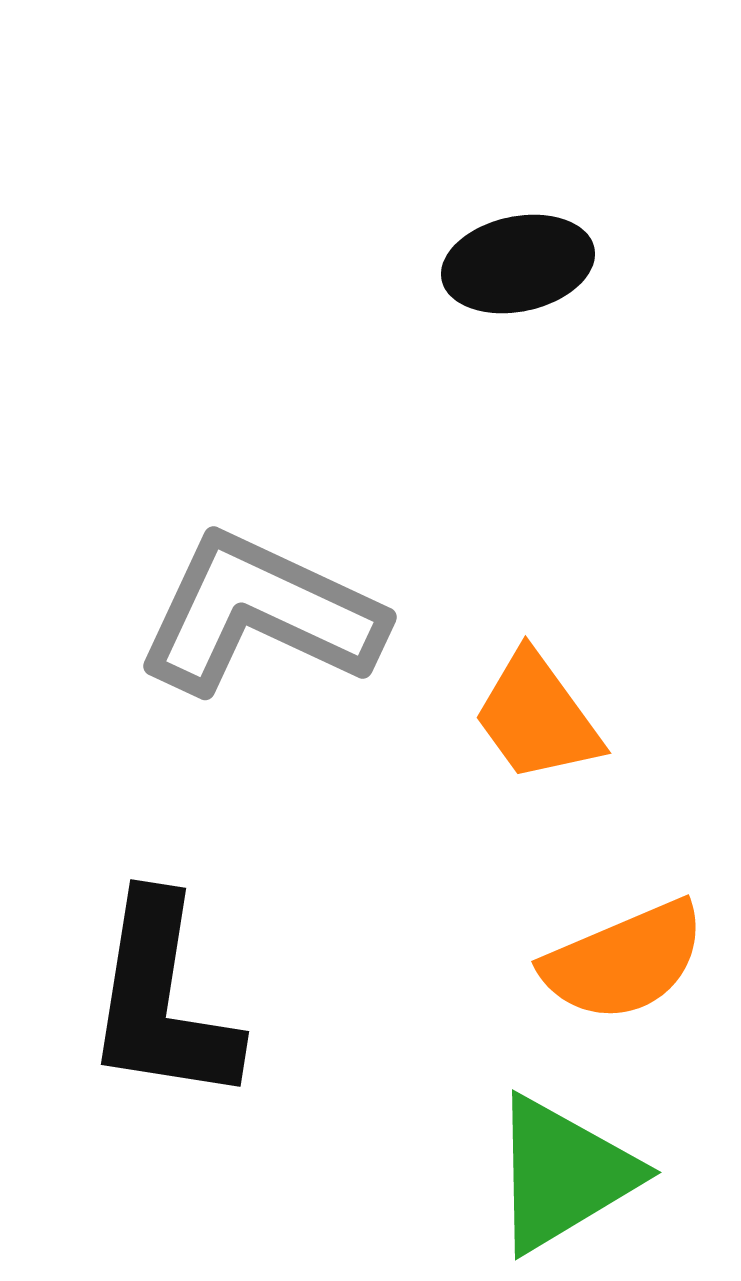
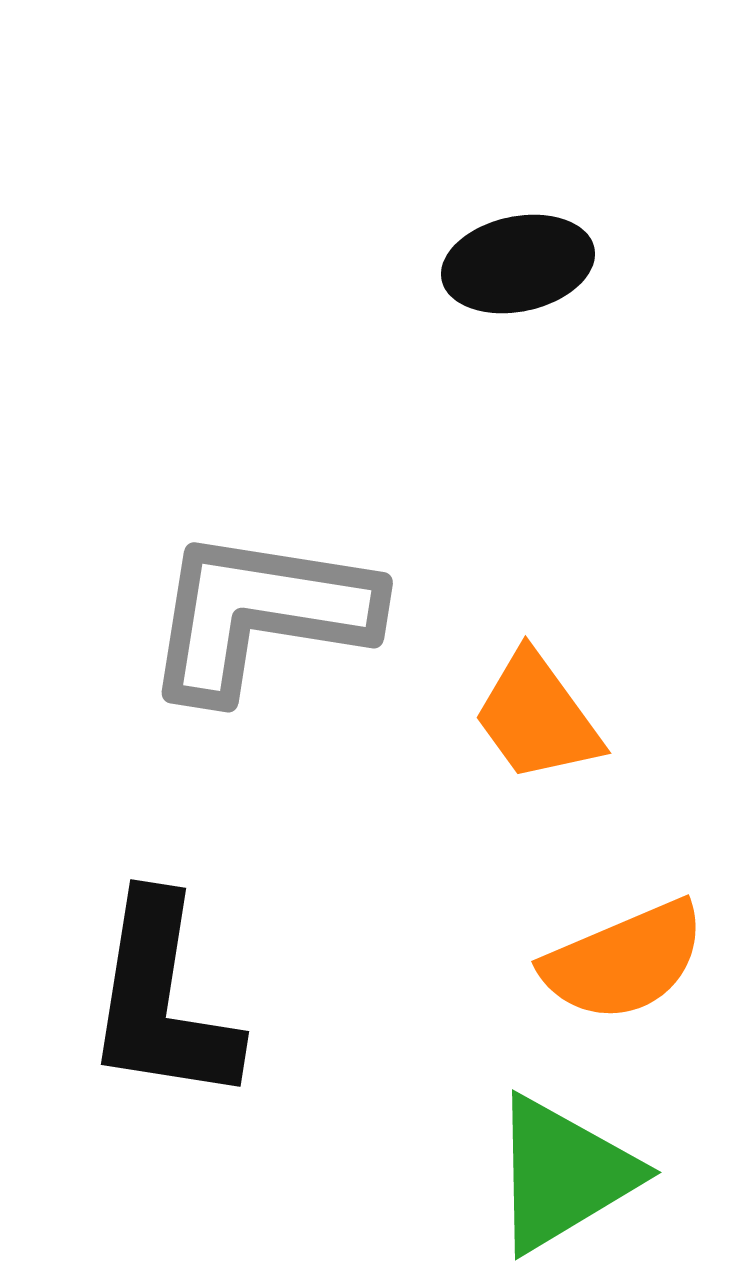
gray L-shape: rotated 16 degrees counterclockwise
